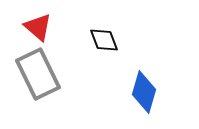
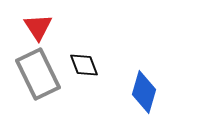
red triangle: rotated 16 degrees clockwise
black diamond: moved 20 px left, 25 px down
